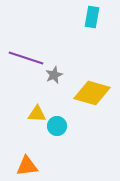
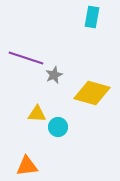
cyan circle: moved 1 px right, 1 px down
